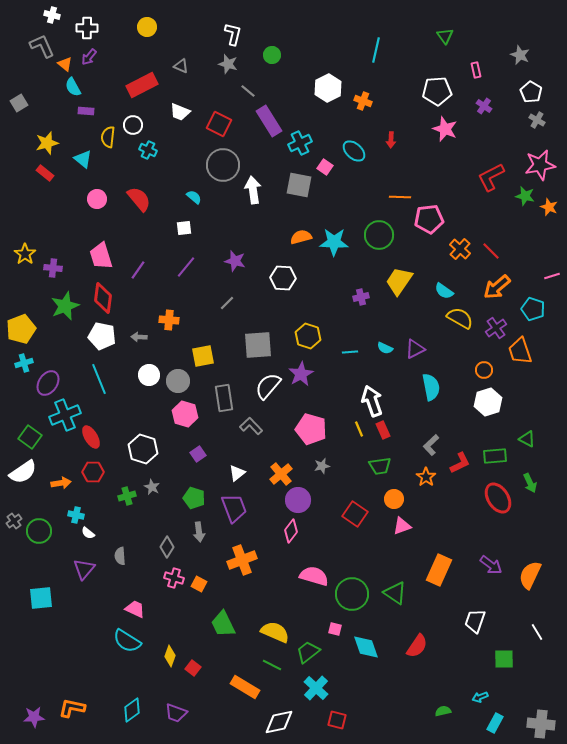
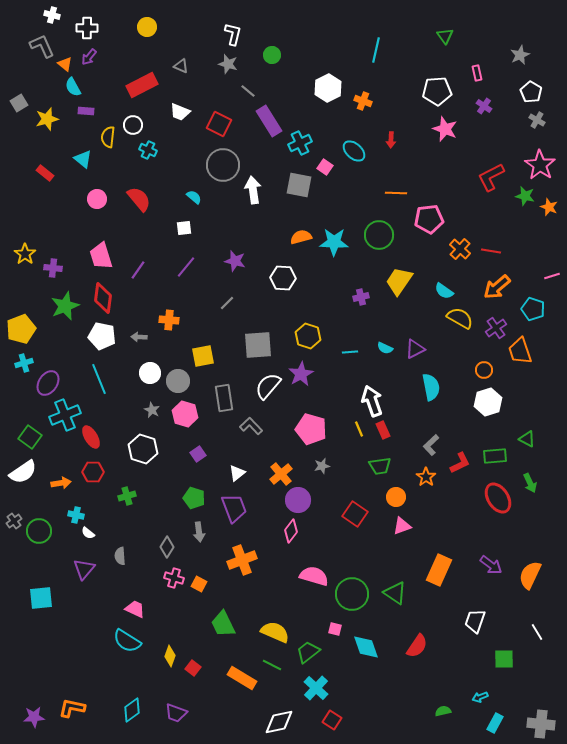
gray star at (520, 55): rotated 24 degrees clockwise
pink rectangle at (476, 70): moved 1 px right, 3 px down
yellow star at (47, 143): moved 24 px up
pink star at (540, 165): rotated 28 degrees counterclockwise
orange line at (400, 197): moved 4 px left, 4 px up
red line at (491, 251): rotated 36 degrees counterclockwise
white circle at (149, 375): moved 1 px right, 2 px up
gray star at (152, 487): moved 77 px up
orange circle at (394, 499): moved 2 px right, 2 px up
orange rectangle at (245, 687): moved 3 px left, 9 px up
red square at (337, 720): moved 5 px left; rotated 18 degrees clockwise
